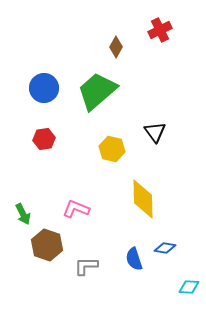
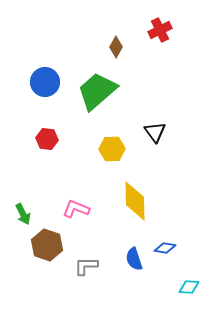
blue circle: moved 1 px right, 6 px up
red hexagon: moved 3 px right; rotated 15 degrees clockwise
yellow hexagon: rotated 15 degrees counterclockwise
yellow diamond: moved 8 px left, 2 px down
